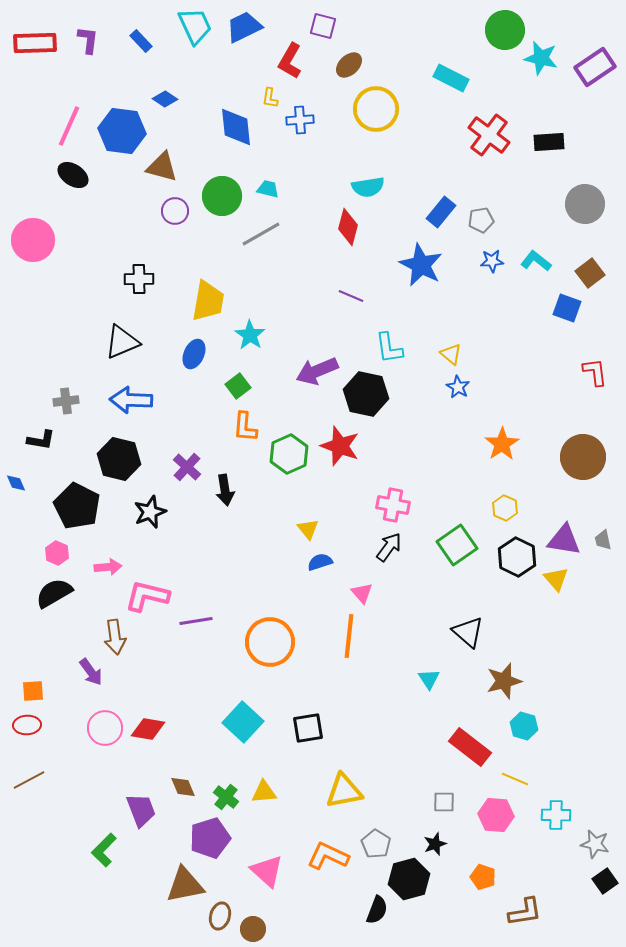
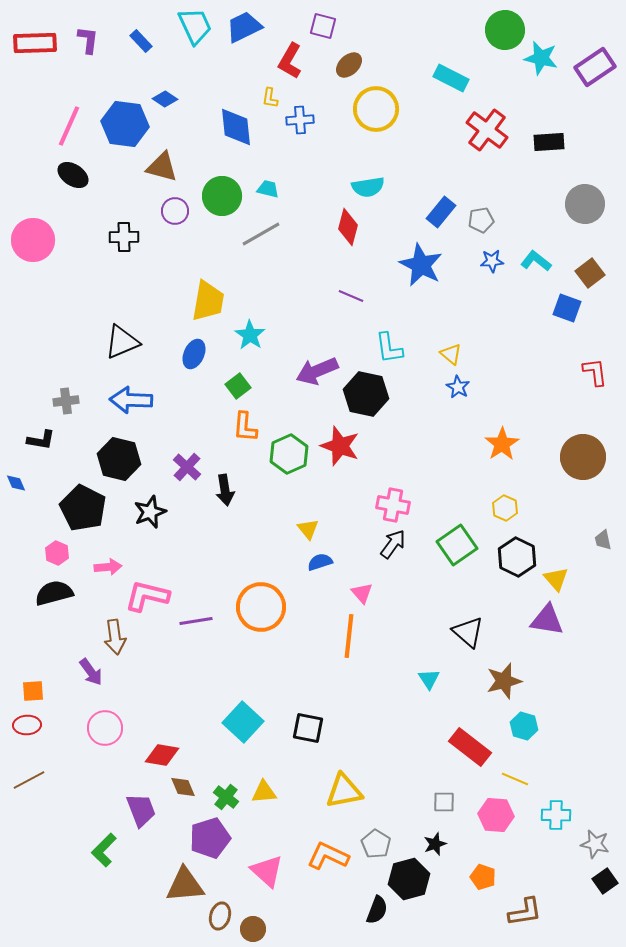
blue hexagon at (122, 131): moved 3 px right, 7 px up
red cross at (489, 135): moved 2 px left, 5 px up
black cross at (139, 279): moved 15 px left, 42 px up
black pentagon at (77, 506): moved 6 px right, 2 px down
purple triangle at (564, 540): moved 17 px left, 80 px down
black arrow at (389, 547): moved 4 px right, 3 px up
black semicircle at (54, 593): rotated 15 degrees clockwise
orange circle at (270, 642): moved 9 px left, 35 px up
black square at (308, 728): rotated 20 degrees clockwise
red diamond at (148, 729): moved 14 px right, 26 px down
brown triangle at (185, 885): rotated 6 degrees clockwise
